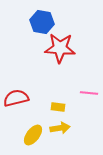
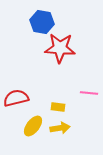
yellow ellipse: moved 9 px up
